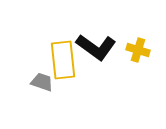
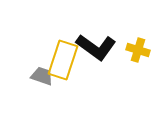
yellow rectangle: rotated 24 degrees clockwise
gray trapezoid: moved 6 px up
